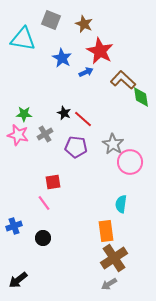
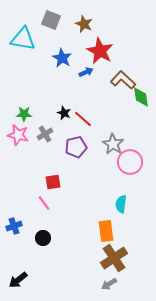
purple pentagon: rotated 20 degrees counterclockwise
